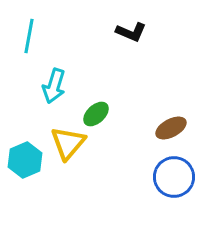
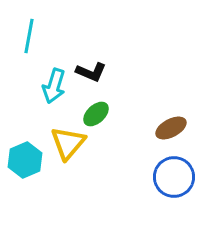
black L-shape: moved 40 px left, 40 px down
